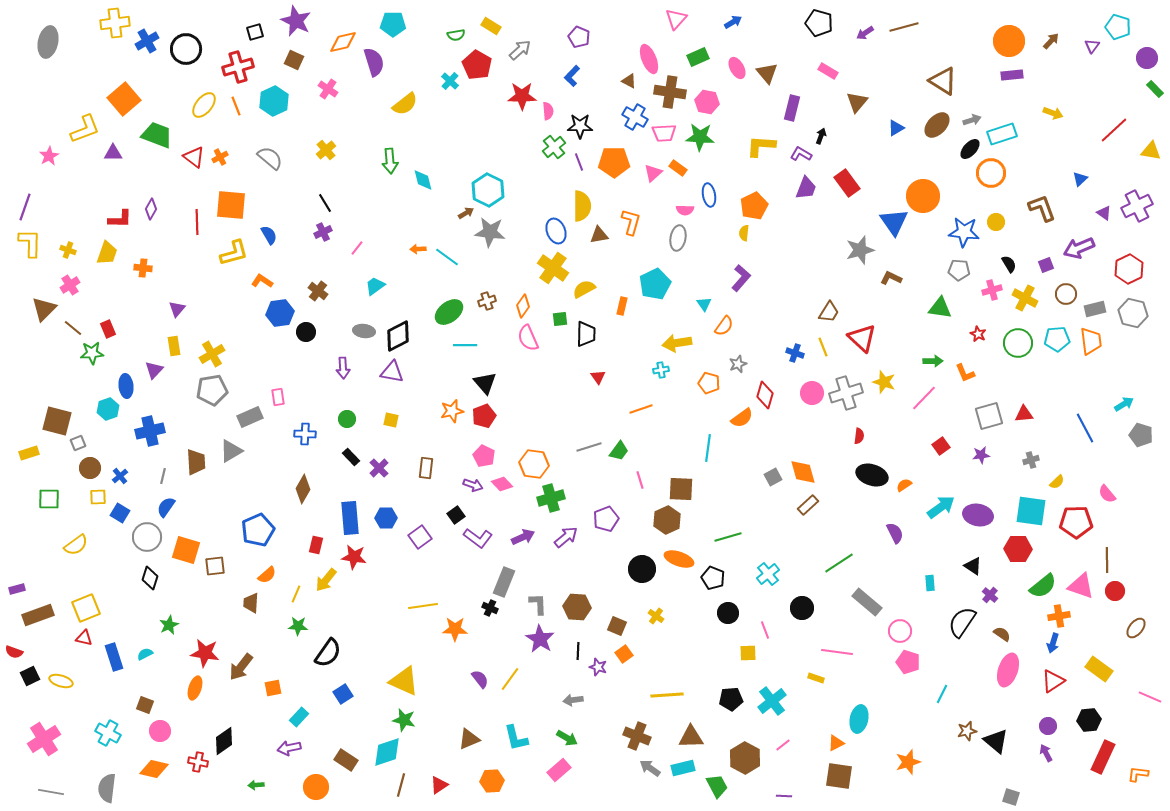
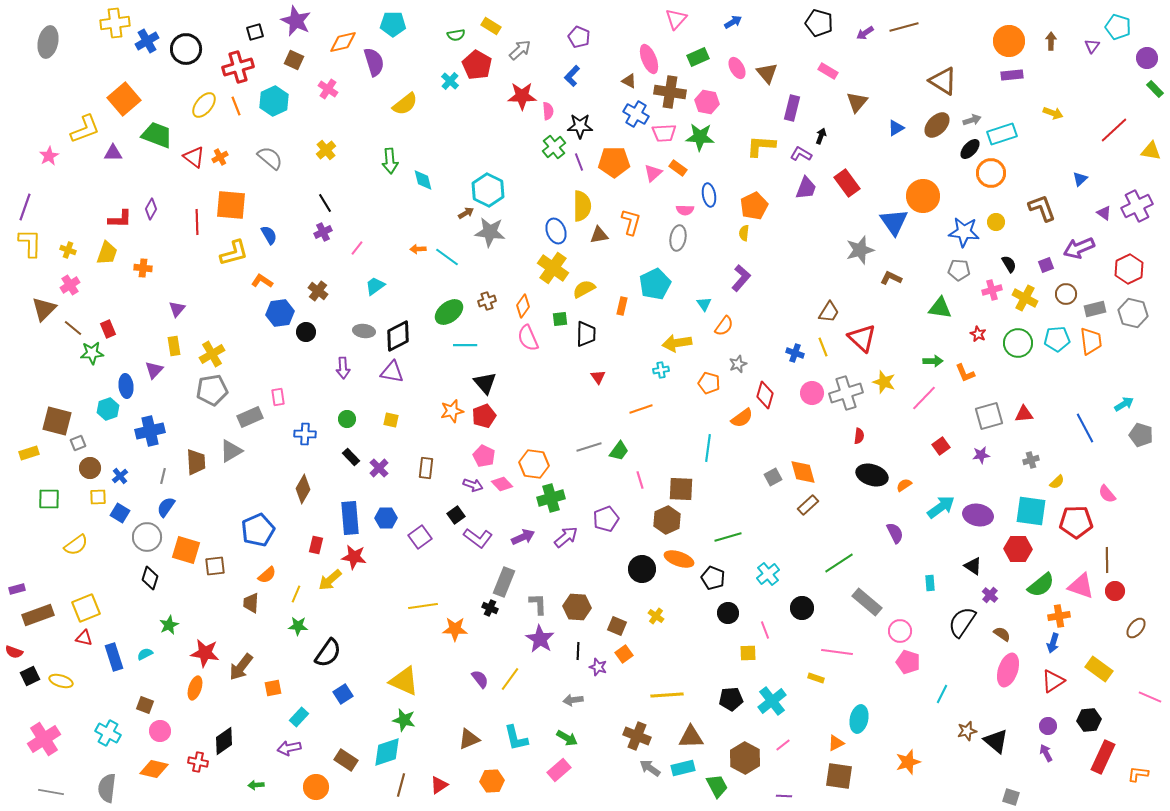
brown arrow at (1051, 41): rotated 42 degrees counterclockwise
blue cross at (635, 117): moved 1 px right, 3 px up
yellow arrow at (326, 580): moved 4 px right; rotated 10 degrees clockwise
green semicircle at (1043, 586): moved 2 px left, 1 px up
